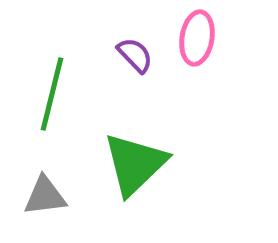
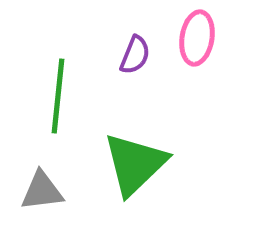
purple semicircle: rotated 66 degrees clockwise
green line: moved 6 px right, 2 px down; rotated 8 degrees counterclockwise
gray triangle: moved 3 px left, 5 px up
